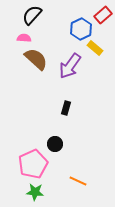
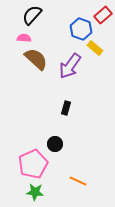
blue hexagon: rotated 15 degrees counterclockwise
